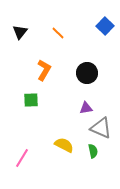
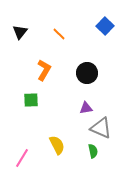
orange line: moved 1 px right, 1 px down
yellow semicircle: moved 7 px left; rotated 36 degrees clockwise
